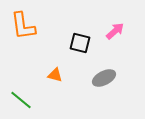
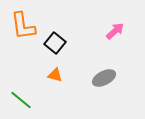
black square: moved 25 px left; rotated 25 degrees clockwise
